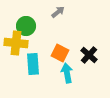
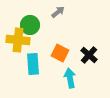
green circle: moved 4 px right, 1 px up
yellow cross: moved 2 px right, 3 px up
cyan arrow: moved 3 px right, 5 px down
